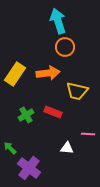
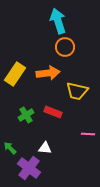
white triangle: moved 22 px left
